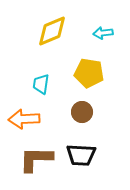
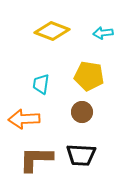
yellow diamond: rotated 44 degrees clockwise
yellow pentagon: moved 3 px down
